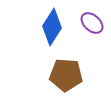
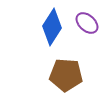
purple ellipse: moved 5 px left
